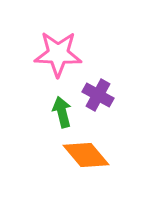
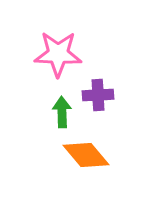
purple cross: rotated 32 degrees counterclockwise
green arrow: rotated 12 degrees clockwise
